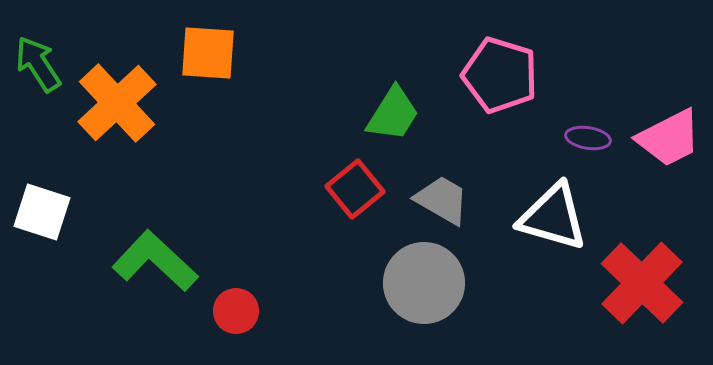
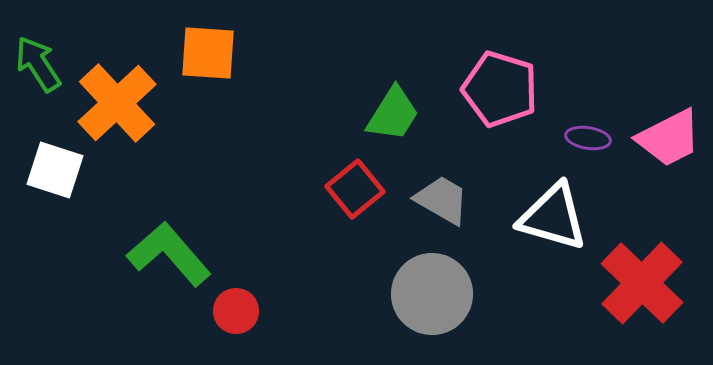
pink pentagon: moved 14 px down
white square: moved 13 px right, 42 px up
green L-shape: moved 14 px right, 7 px up; rotated 6 degrees clockwise
gray circle: moved 8 px right, 11 px down
